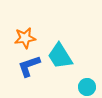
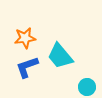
cyan trapezoid: rotated 8 degrees counterclockwise
blue L-shape: moved 2 px left, 1 px down
